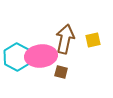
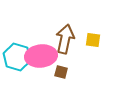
yellow square: rotated 21 degrees clockwise
cyan hexagon: rotated 12 degrees counterclockwise
